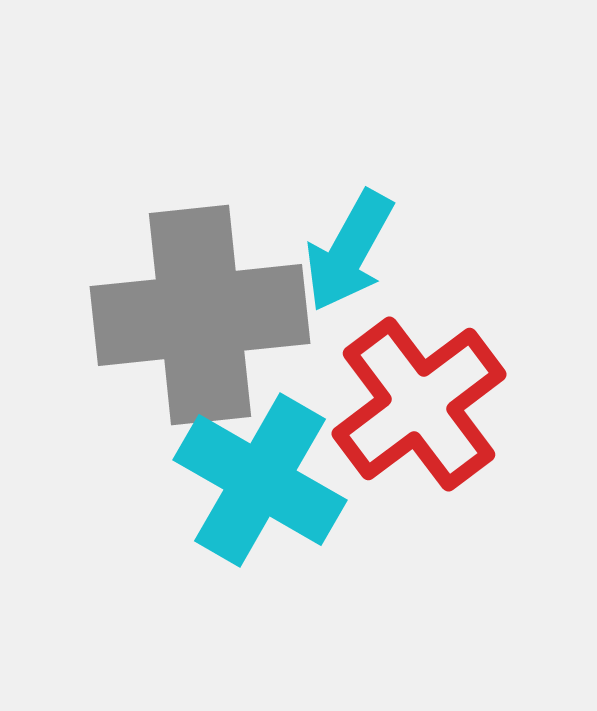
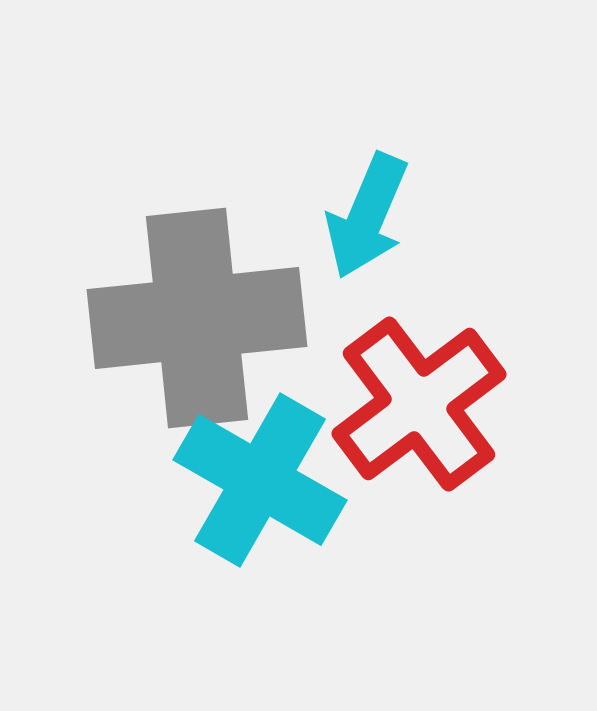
cyan arrow: moved 18 px right, 35 px up; rotated 6 degrees counterclockwise
gray cross: moved 3 px left, 3 px down
